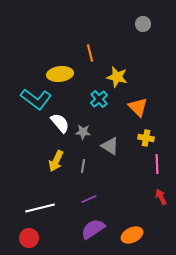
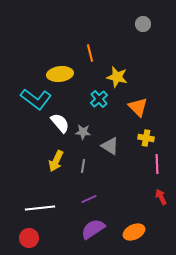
white line: rotated 8 degrees clockwise
orange ellipse: moved 2 px right, 3 px up
